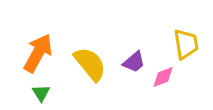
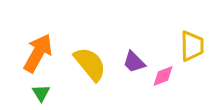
yellow trapezoid: moved 6 px right, 2 px down; rotated 8 degrees clockwise
purple trapezoid: rotated 85 degrees clockwise
pink diamond: moved 1 px up
